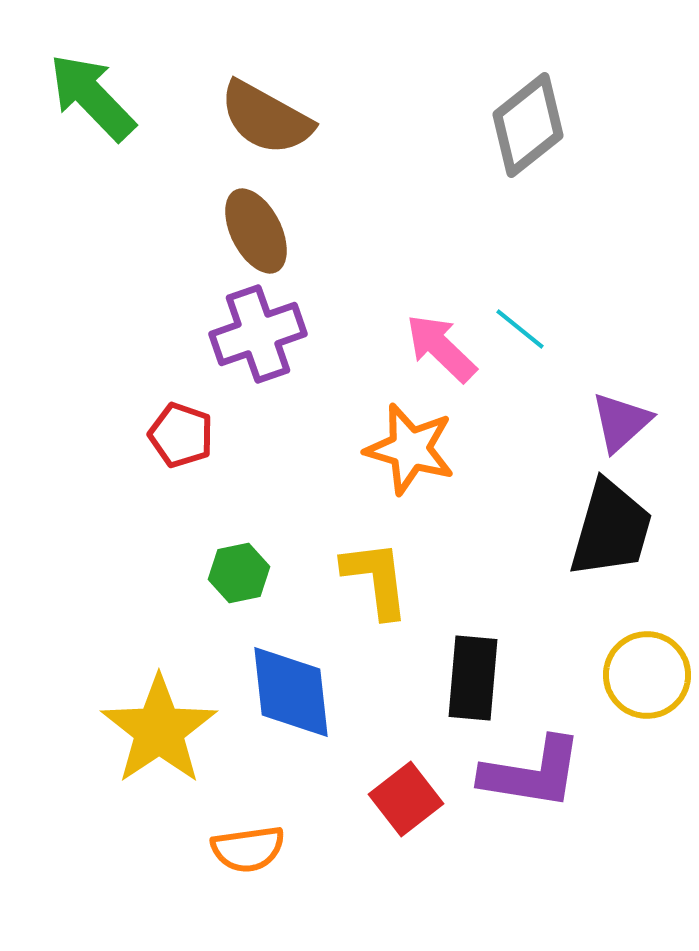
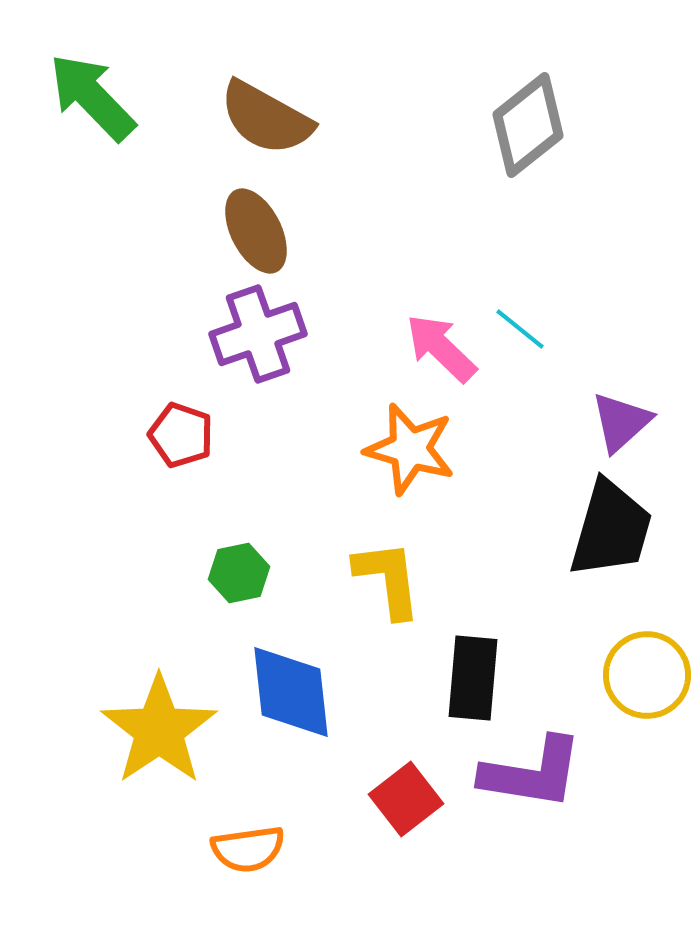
yellow L-shape: moved 12 px right
